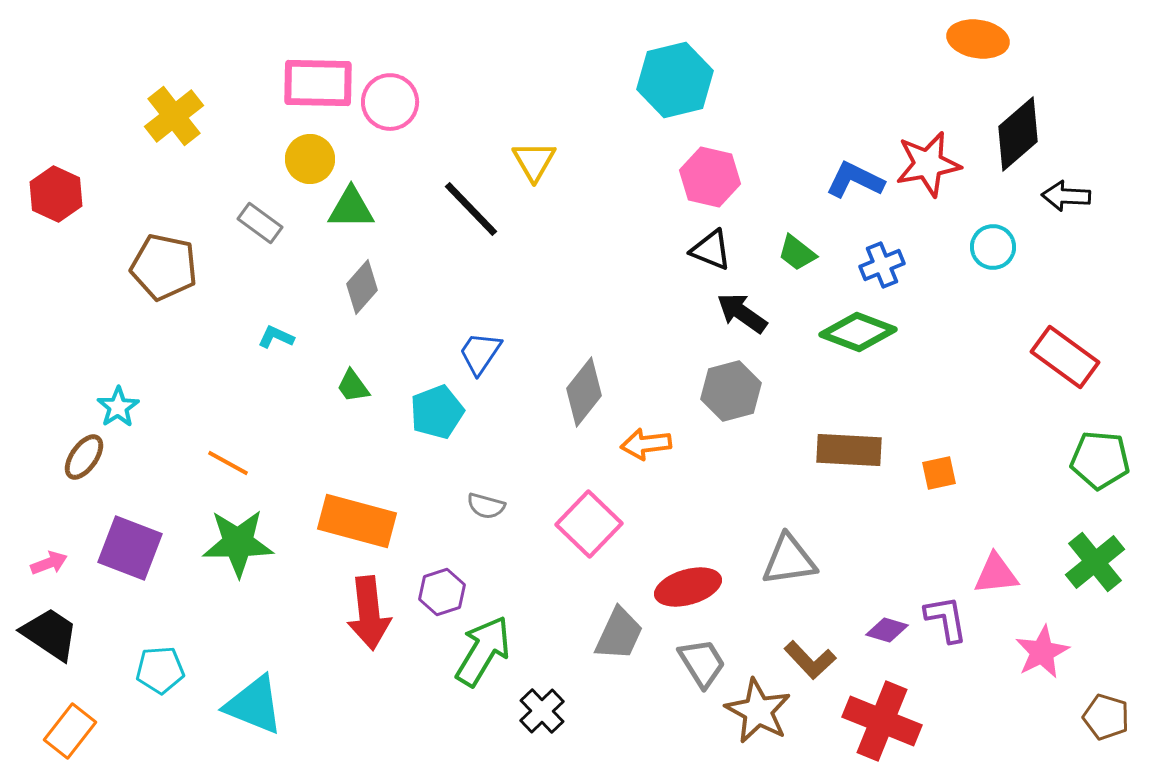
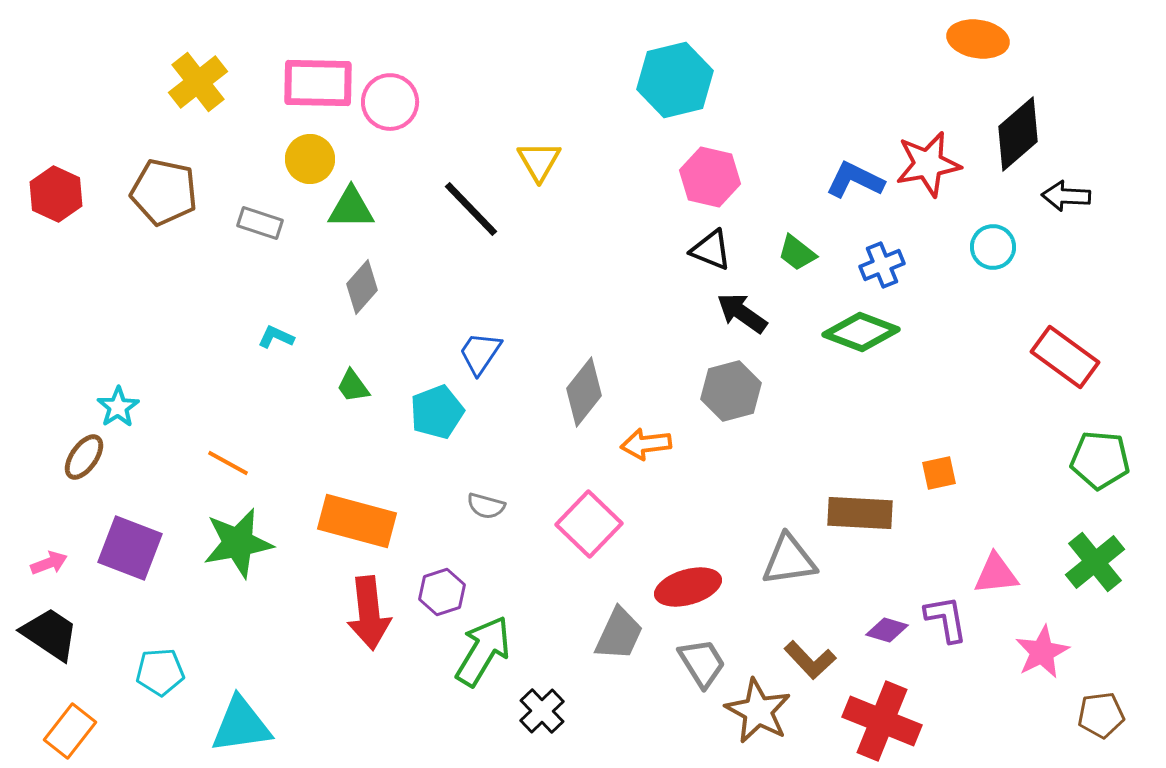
yellow cross at (174, 116): moved 24 px right, 34 px up
yellow triangle at (534, 161): moved 5 px right
gray rectangle at (260, 223): rotated 18 degrees counterclockwise
brown pentagon at (164, 267): moved 75 px up
green diamond at (858, 332): moved 3 px right
brown rectangle at (849, 450): moved 11 px right, 63 px down
green star at (238, 543): rotated 10 degrees counterclockwise
cyan pentagon at (160, 670): moved 2 px down
cyan triangle at (254, 705): moved 13 px left, 20 px down; rotated 30 degrees counterclockwise
brown pentagon at (1106, 717): moved 5 px left, 2 px up; rotated 24 degrees counterclockwise
